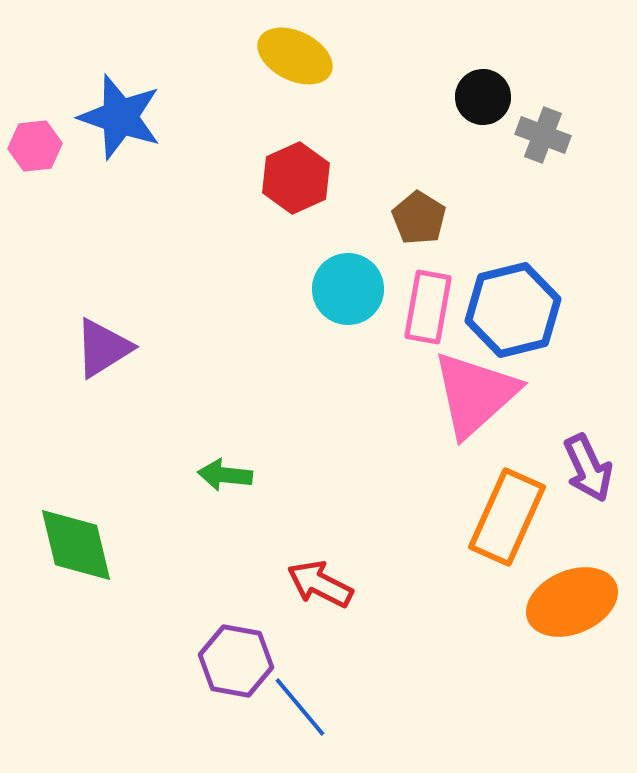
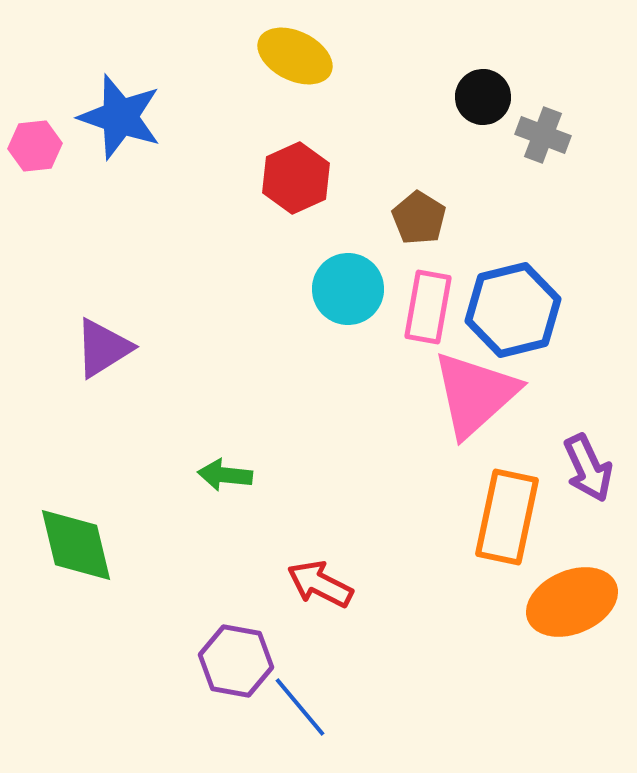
orange rectangle: rotated 12 degrees counterclockwise
